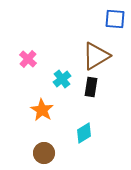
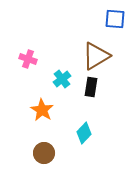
pink cross: rotated 24 degrees counterclockwise
cyan diamond: rotated 15 degrees counterclockwise
